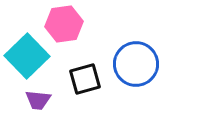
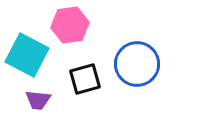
pink hexagon: moved 6 px right, 1 px down
cyan square: moved 1 px up; rotated 18 degrees counterclockwise
blue circle: moved 1 px right
